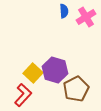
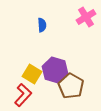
blue semicircle: moved 22 px left, 14 px down
yellow square: moved 1 px left, 1 px down; rotated 12 degrees counterclockwise
brown pentagon: moved 5 px left, 3 px up; rotated 15 degrees counterclockwise
